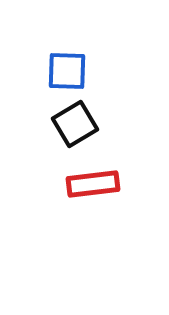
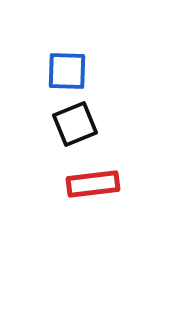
black square: rotated 9 degrees clockwise
